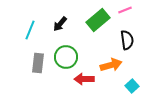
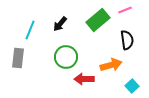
gray rectangle: moved 20 px left, 5 px up
